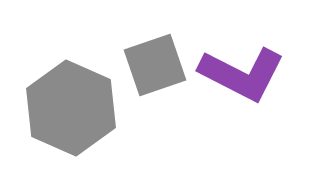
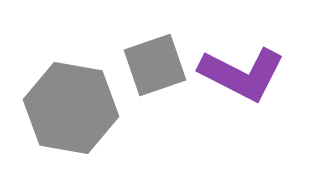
gray hexagon: rotated 14 degrees counterclockwise
